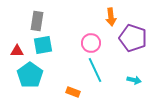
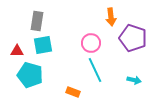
cyan pentagon: rotated 20 degrees counterclockwise
